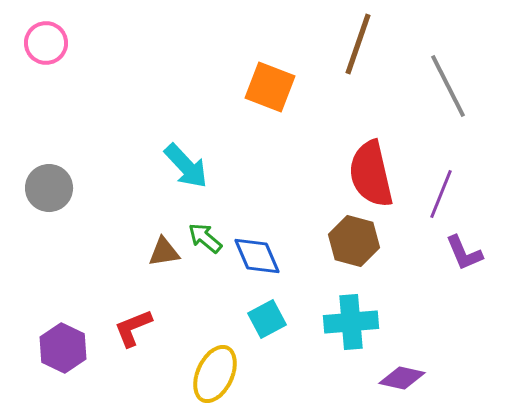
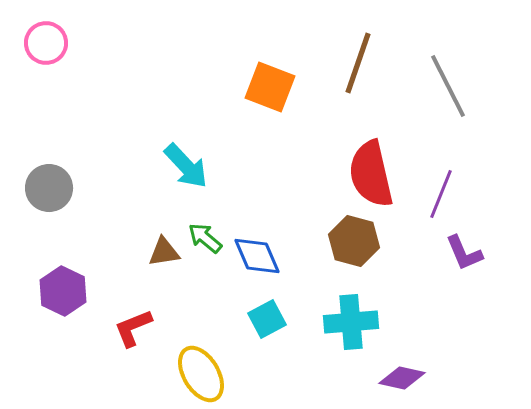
brown line: moved 19 px down
purple hexagon: moved 57 px up
yellow ellipse: moved 14 px left; rotated 56 degrees counterclockwise
